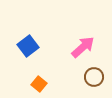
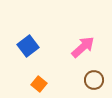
brown circle: moved 3 px down
